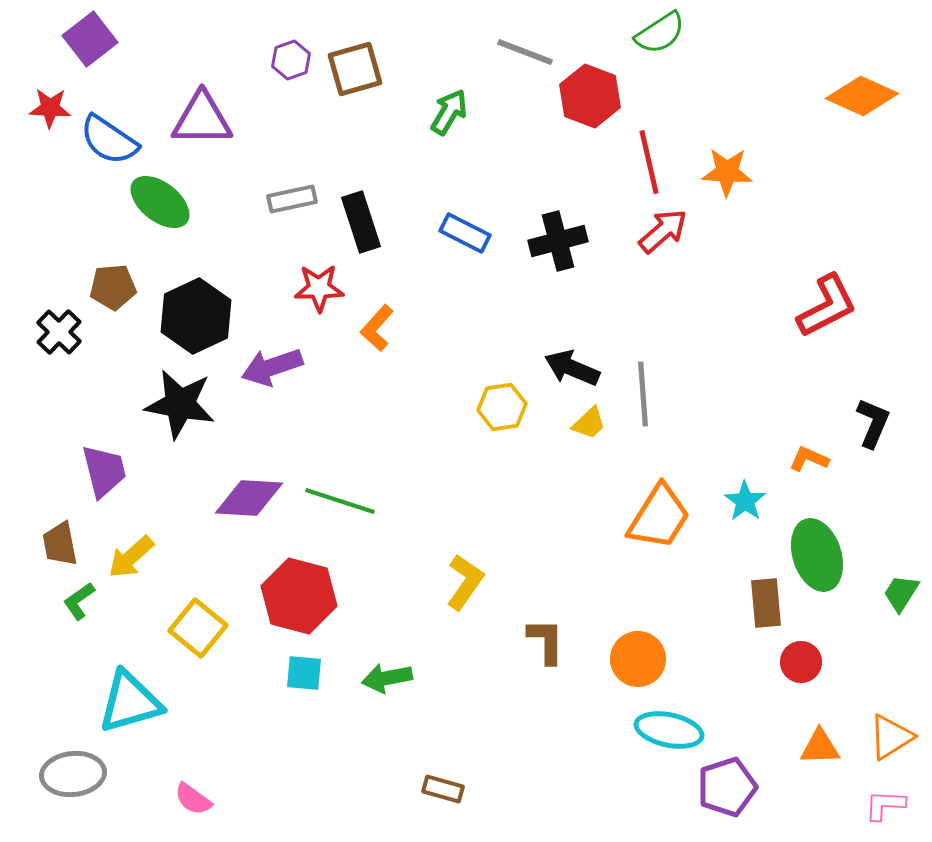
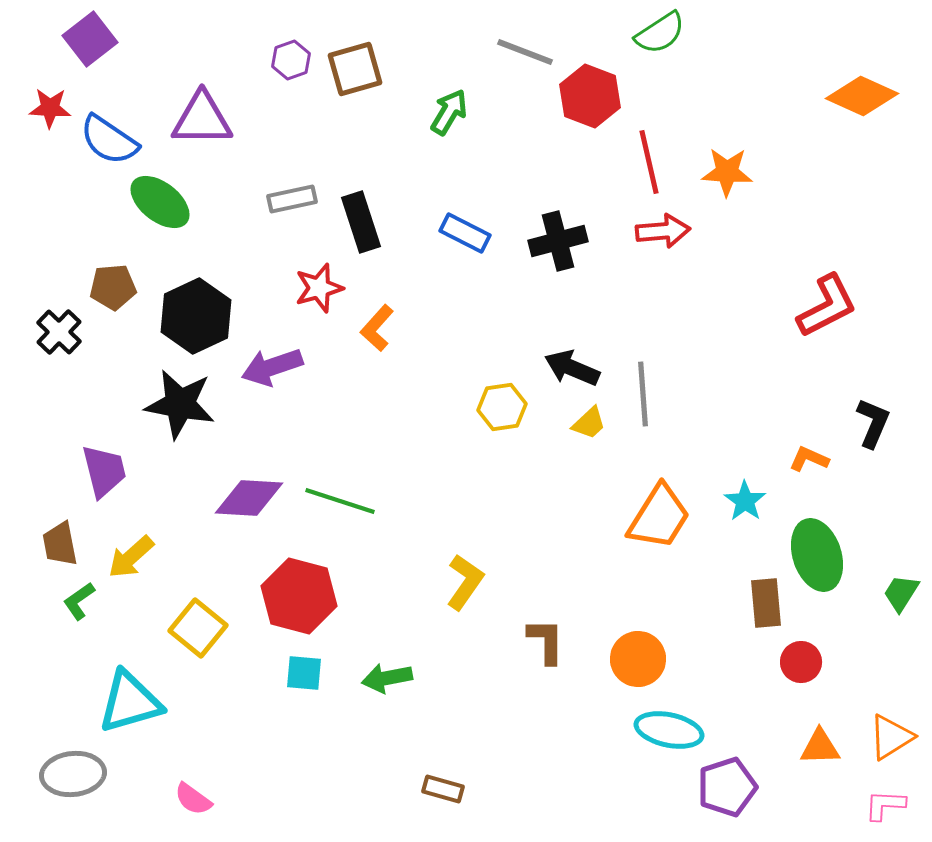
red arrow at (663, 231): rotated 36 degrees clockwise
red star at (319, 288): rotated 15 degrees counterclockwise
